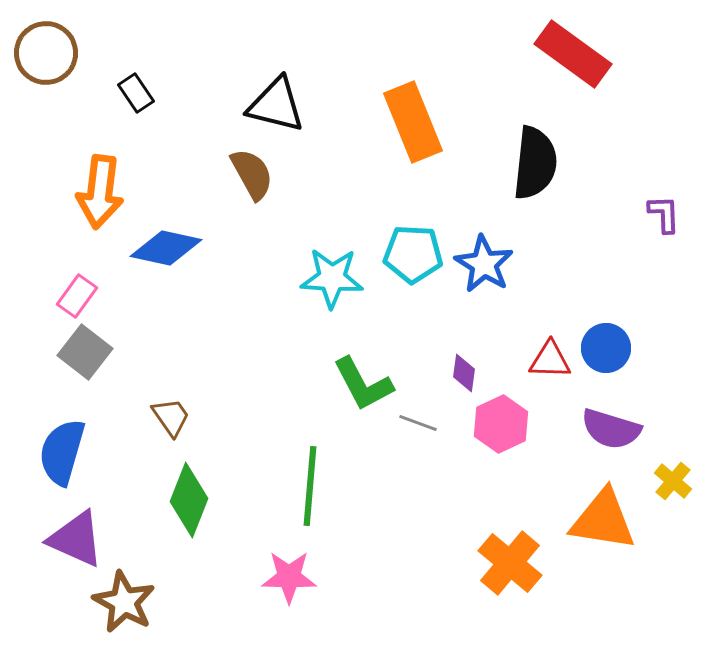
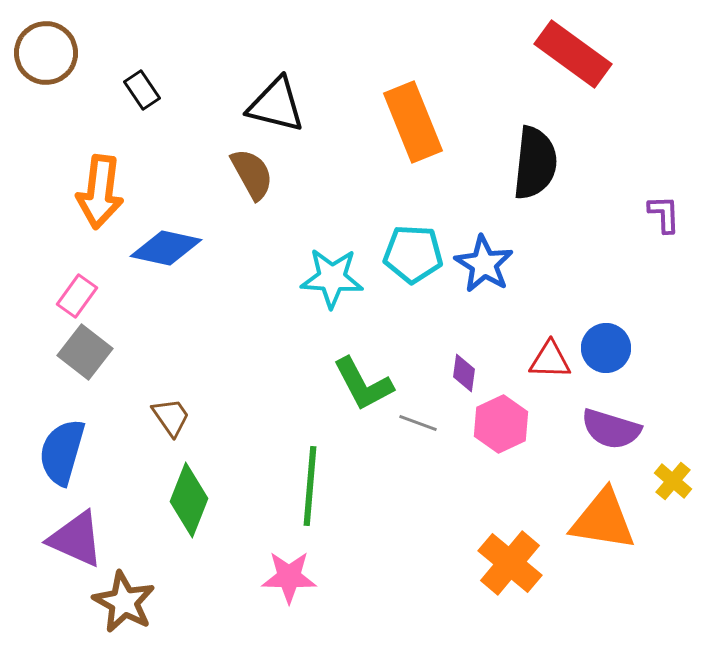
black rectangle: moved 6 px right, 3 px up
